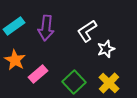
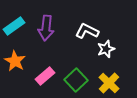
white L-shape: rotated 60 degrees clockwise
orange star: moved 1 px down
pink rectangle: moved 7 px right, 2 px down
green square: moved 2 px right, 2 px up
